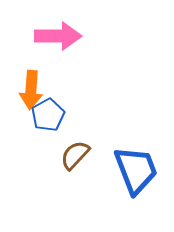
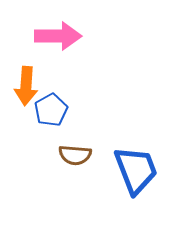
orange arrow: moved 5 px left, 4 px up
blue pentagon: moved 3 px right, 5 px up
brown semicircle: rotated 128 degrees counterclockwise
